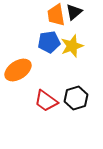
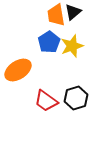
black triangle: moved 1 px left
blue pentagon: rotated 25 degrees counterclockwise
